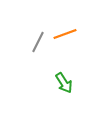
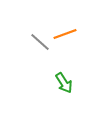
gray line: moved 2 px right; rotated 75 degrees counterclockwise
